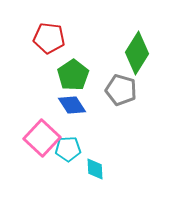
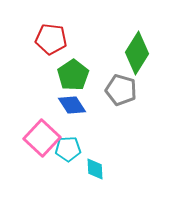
red pentagon: moved 2 px right, 1 px down
